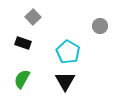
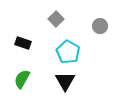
gray square: moved 23 px right, 2 px down
